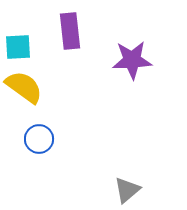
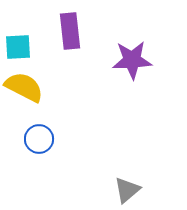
yellow semicircle: rotated 9 degrees counterclockwise
